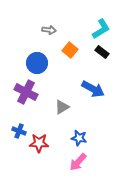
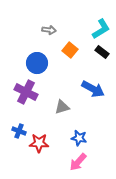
gray triangle: rotated 14 degrees clockwise
